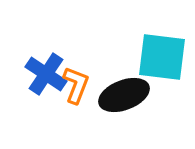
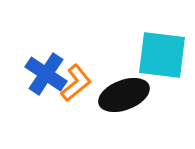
cyan square: moved 2 px up
orange L-shape: moved 2 px up; rotated 30 degrees clockwise
